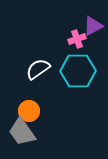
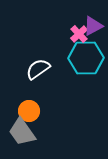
pink cross: moved 2 px right, 5 px up; rotated 24 degrees counterclockwise
cyan hexagon: moved 8 px right, 13 px up
